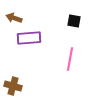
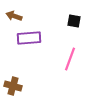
brown arrow: moved 2 px up
pink line: rotated 10 degrees clockwise
